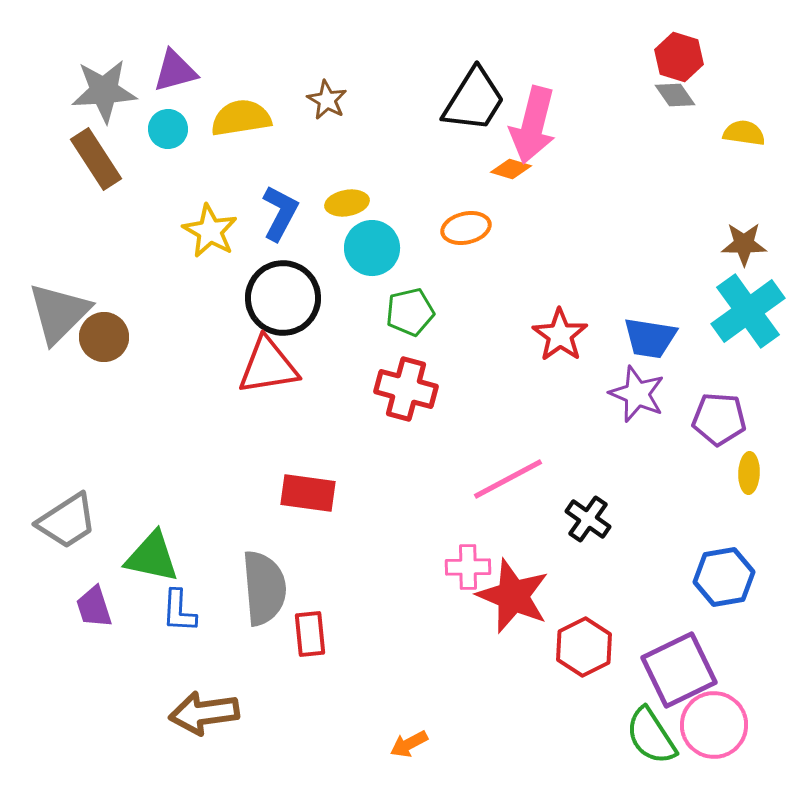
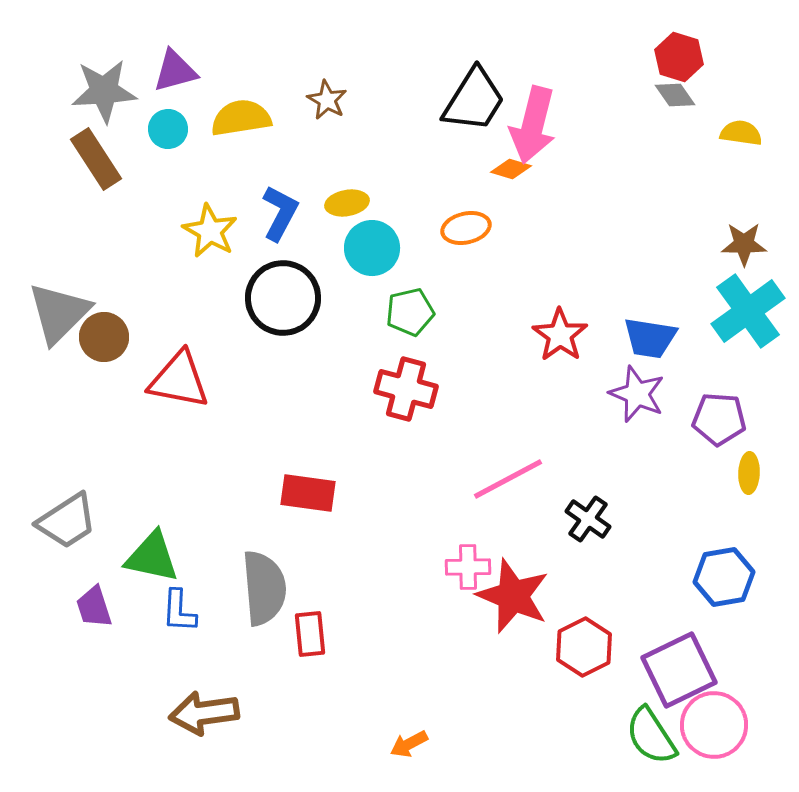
yellow semicircle at (744, 133): moved 3 px left
red triangle at (268, 366): moved 89 px left, 14 px down; rotated 20 degrees clockwise
